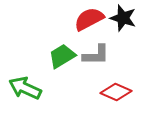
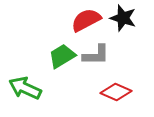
red semicircle: moved 3 px left, 1 px down
